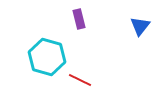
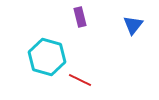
purple rectangle: moved 1 px right, 2 px up
blue triangle: moved 7 px left, 1 px up
